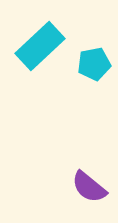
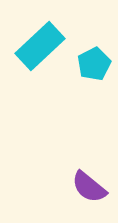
cyan pentagon: rotated 16 degrees counterclockwise
